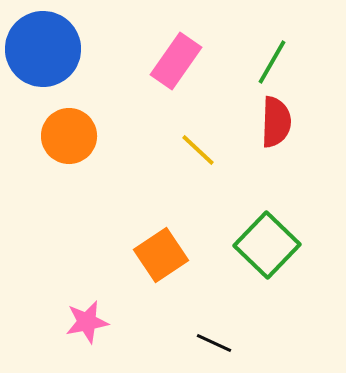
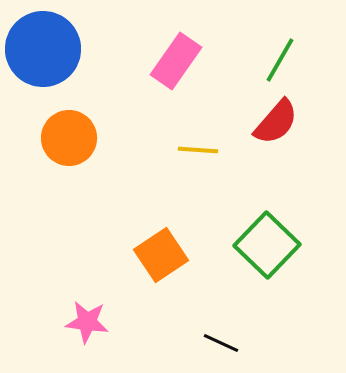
green line: moved 8 px right, 2 px up
red semicircle: rotated 39 degrees clockwise
orange circle: moved 2 px down
yellow line: rotated 39 degrees counterclockwise
pink star: rotated 18 degrees clockwise
black line: moved 7 px right
